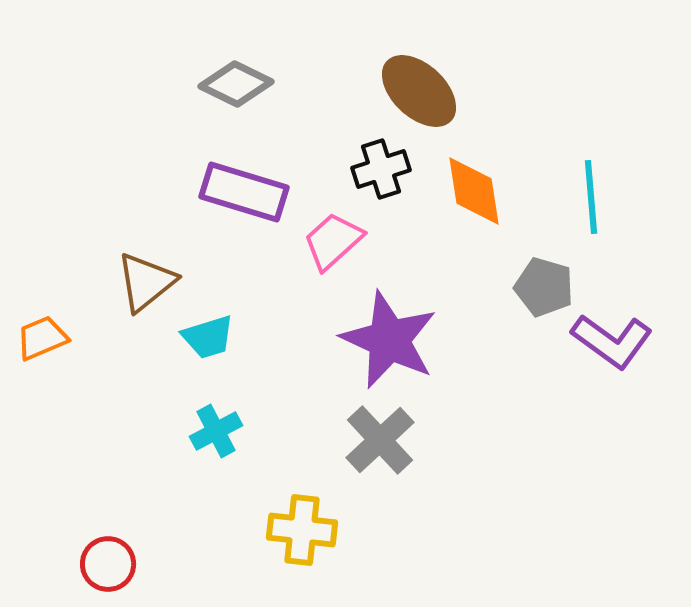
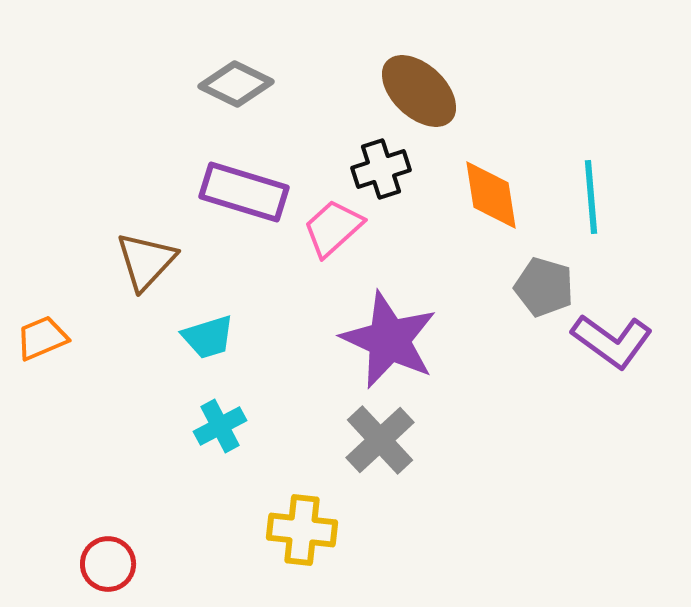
orange diamond: moved 17 px right, 4 px down
pink trapezoid: moved 13 px up
brown triangle: moved 21 px up; rotated 8 degrees counterclockwise
cyan cross: moved 4 px right, 5 px up
